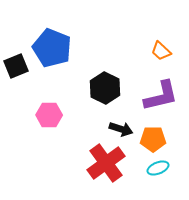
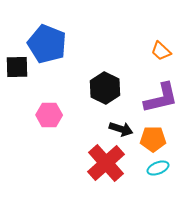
blue pentagon: moved 5 px left, 4 px up
black square: moved 1 px right, 1 px down; rotated 20 degrees clockwise
purple L-shape: moved 2 px down
red cross: rotated 6 degrees counterclockwise
